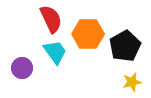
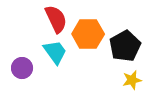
red semicircle: moved 5 px right
yellow star: moved 2 px up
